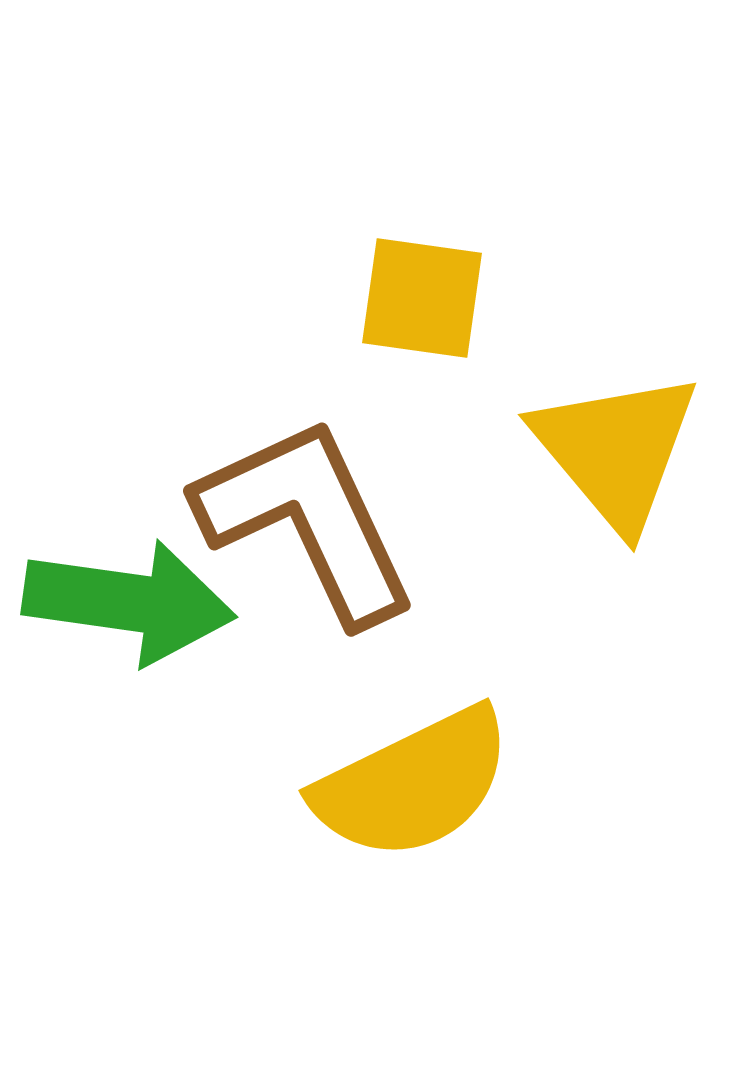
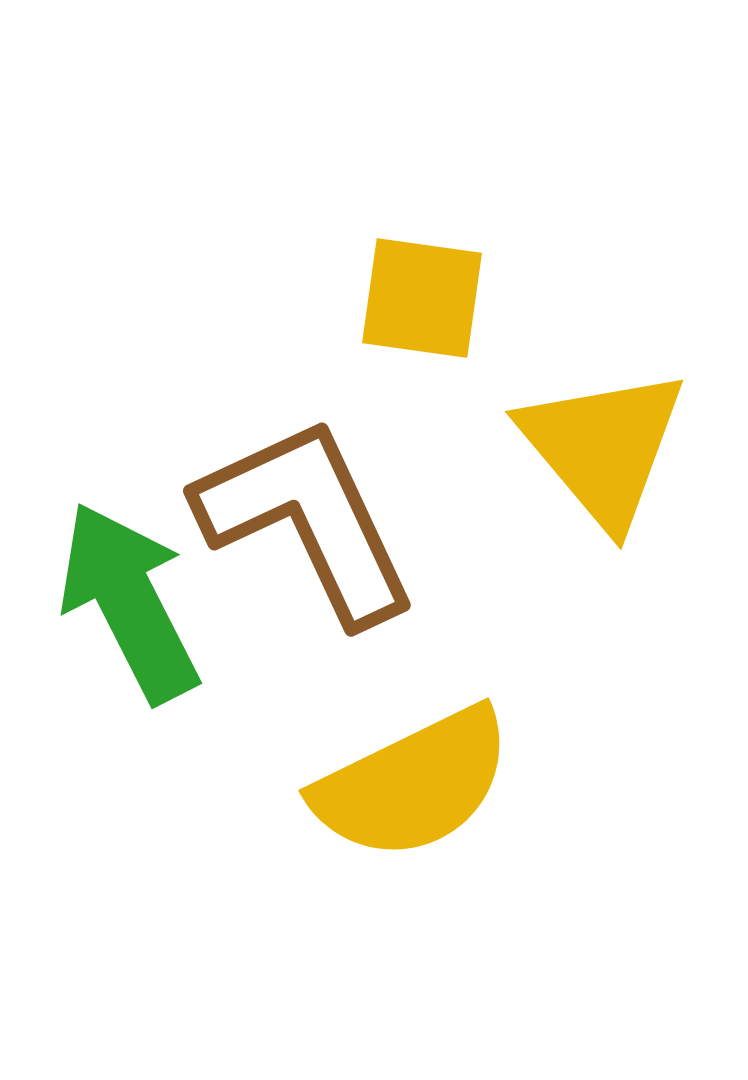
yellow triangle: moved 13 px left, 3 px up
green arrow: rotated 125 degrees counterclockwise
